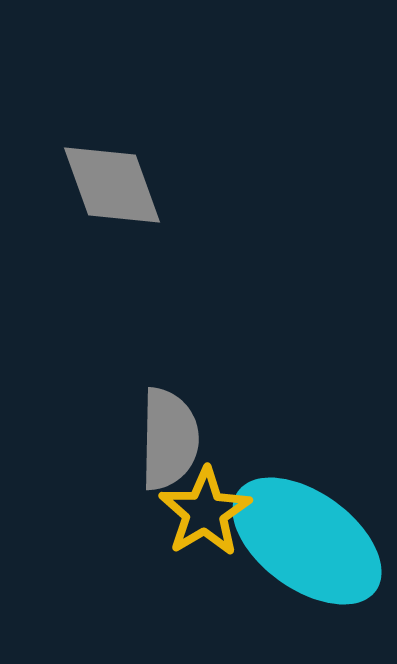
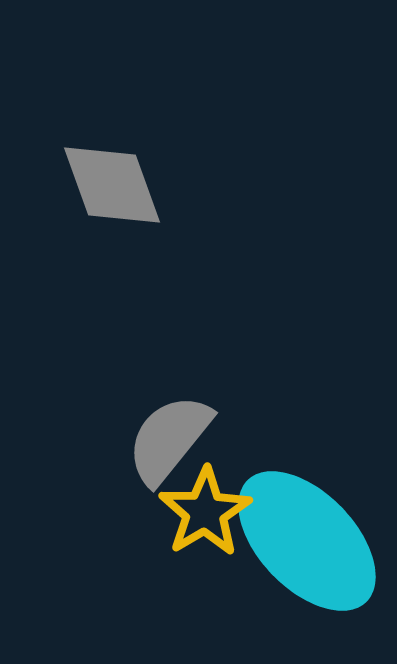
gray semicircle: rotated 142 degrees counterclockwise
cyan ellipse: rotated 10 degrees clockwise
